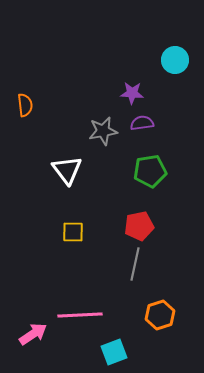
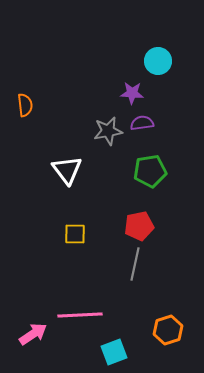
cyan circle: moved 17 px left, 1 px down
gray star: moved 5 px right
yellow square: moved 2 px right, 2 px down
orange hexagon: moved 8 px right, 15 px down
